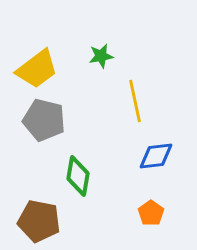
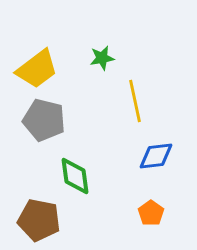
green star: moved 1 px right, 2 px down
green diamond: moved 3 px left; rotated 18 degrees counterclockwise
brown pentagon: moved 1 px up
